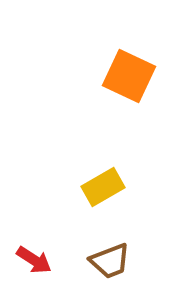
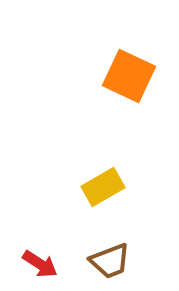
red arrow: moved 6 px right, 4 px down
